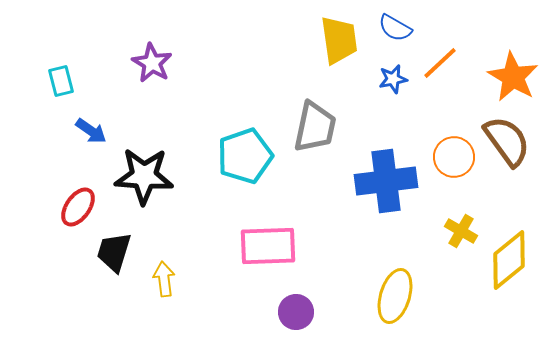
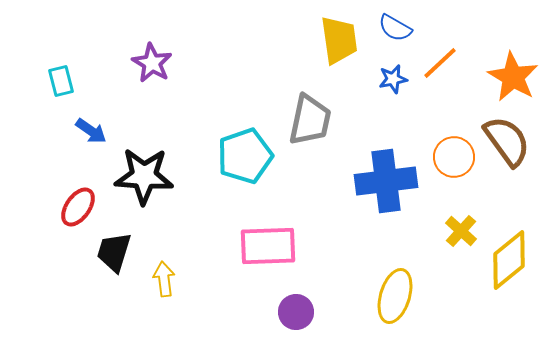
gray trapezoid: moved 5 px left, 7 px up
yellow cross: rotated 12 degrees clockwise
